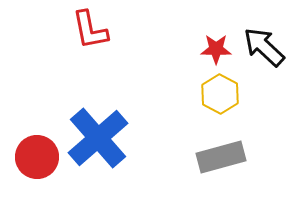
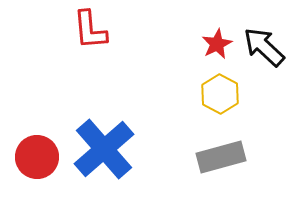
red L-shape: rotated 6 degrees clockwise
red star: moved 1 px right, 5 px up; rotated 28 degrees counterclockwise
blue cross: moved 6 px right, 11 px down
